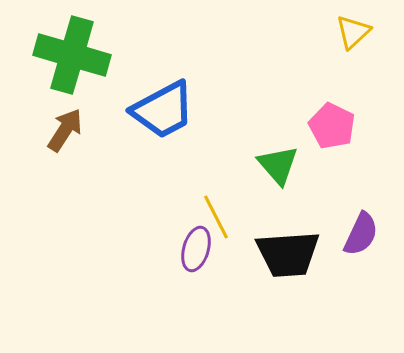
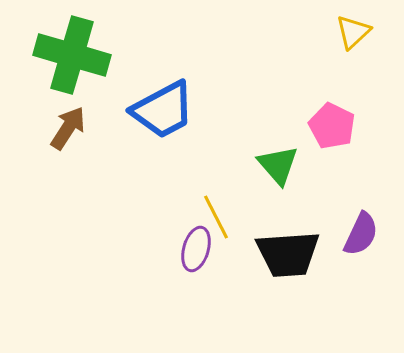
brown arrow: moved 3 px right, 2 px up
